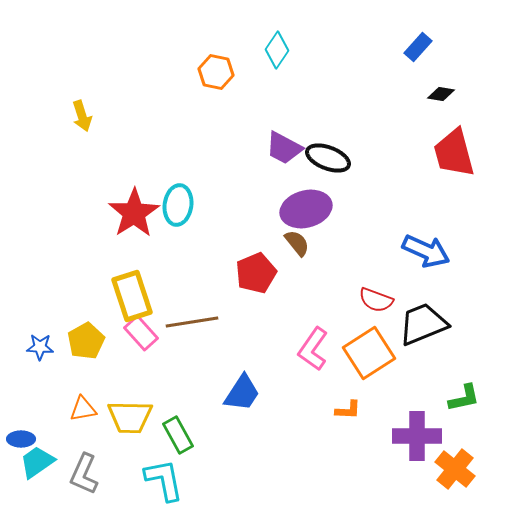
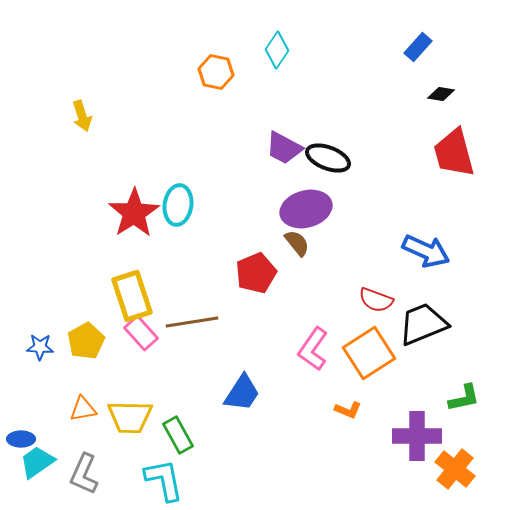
orange L-shape: rotated 20 degrees clockwise
